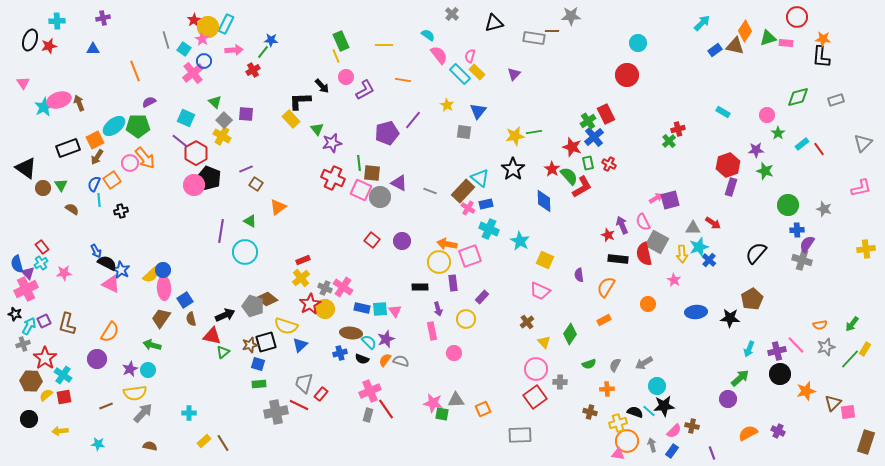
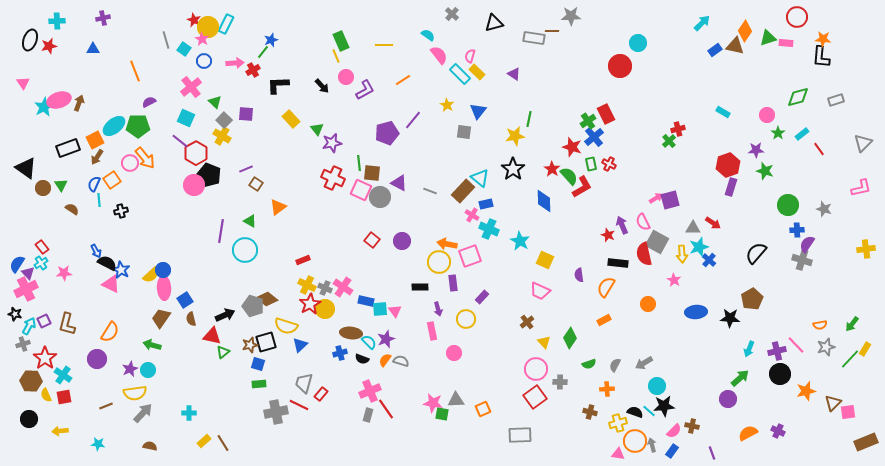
red star at (194, 20): rotated 16 degrees counterclockwise
blue star at (271, 40): rotated 24 degrees counterclockwise
pink arrow at (234, 50): moved 1 px right, 13 px down
pink cross at (193, 73): moved 2 px left, 14 px down
purple triangle at (514, 74): rotated 40 degrees counterclockwise
red circle at (627, 75): moved 7 px left, 9 px up
orange line at (403, 80): rotated 42 degrees counterclockwise
black L-shape at (300, 101): moved 22 px left, 16 px up
brown arrow at (79, 103): rotated 42 degrees clockwise
green line at (534, 132): moved 5 px left, 13 px up; rotated 70 degrees counterclockwise
cyan rectangle at (802, 144): moved 10 px up
green rectangle at (588, 163): moved 3 px right, 1 px down
black pentagon at (209, 178): moved 3 px up
pink cross at (468, 208): moved 4 px right, 7 px down
cyan circle at (245, 252): moved 2 px up
black rectangle at (618, 259): moved 4 px down
blue semicircle at (17, 264): rotated 48 degrees clockwise
yellow cross at (301, 278): moved 6 px right, 7 px down; rotated 24 degrees counterclockwise
blue rectangle at (362, 308): moved 4 px right, 7 px up
green diamond at (570, 334): moved 4 px down
yellow semicircle at (46, 395): rotated 72 degrees counterclockwise
orange circle at (627, 441): moved 8 px right
brown rectangle at (866, 442): rotated 50 degrees clockwise
